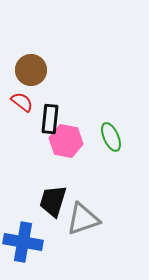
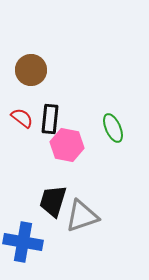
red semicircle: moved 16 px down
green ellipse: moved 2 px right, 9 px up
pink hexagon: moved 1 px right, 4 px down
gray triangle: moved 1 px left, 3 px up
